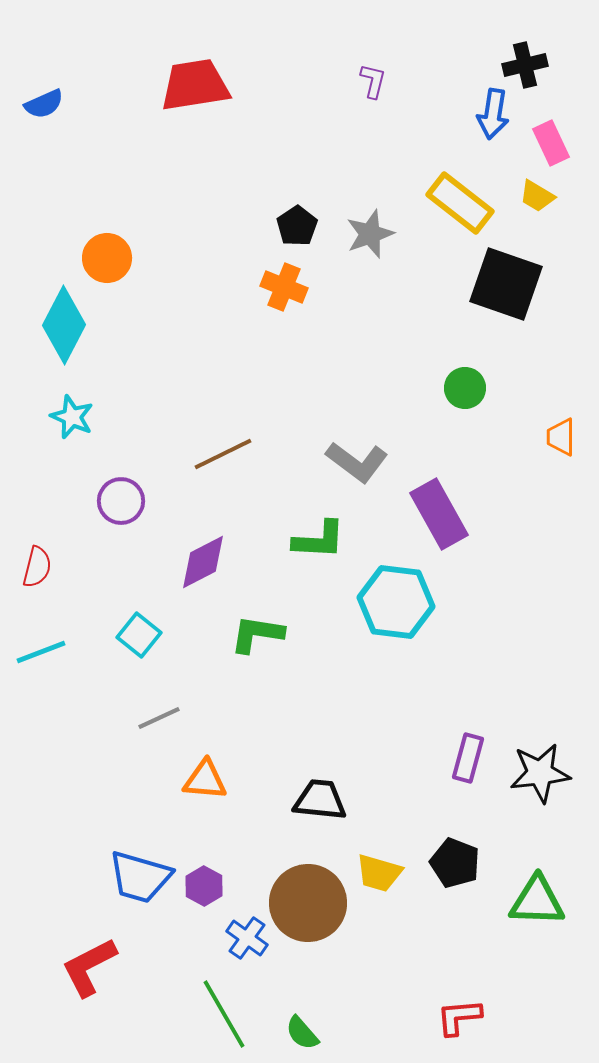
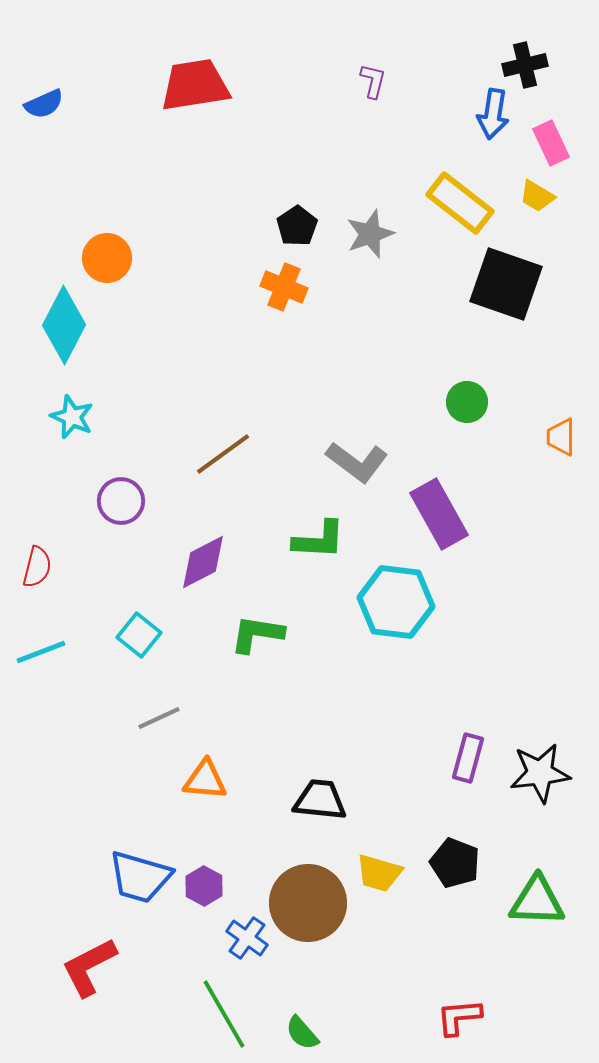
green circle at (465, 388): moved 2 px right, 14 px down
brown line at (223, 454): rotated 10 degrees counterclockwise
